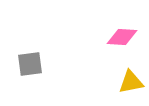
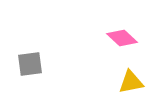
pink diamond: moved 1 px down; rotated 40 degrees clockwise
